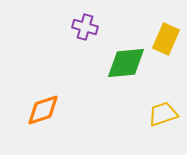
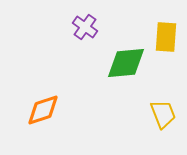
purple cross: rotated 20 degrees clockwise
yellow rectangle: moved 2 px up; rotated 20 degrees counterclockwise
yellow trapezoid: rotated 88 degrees clockwise
